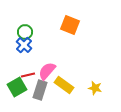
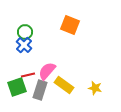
green square: rotated 12 degrees clockwise
